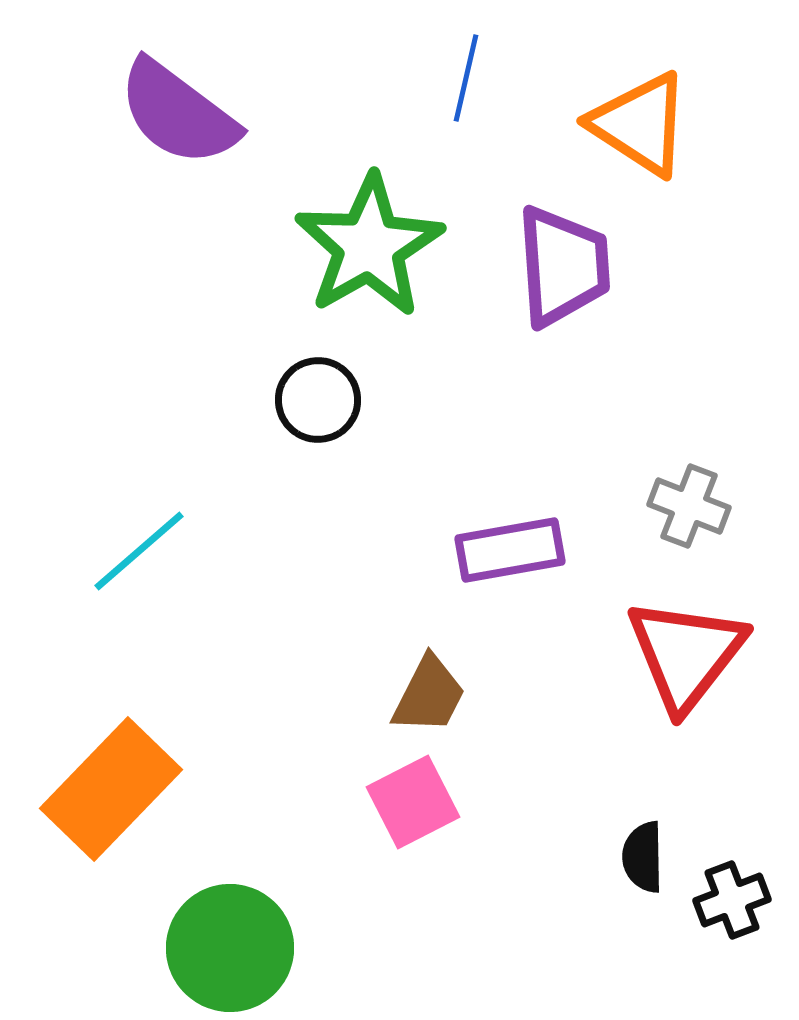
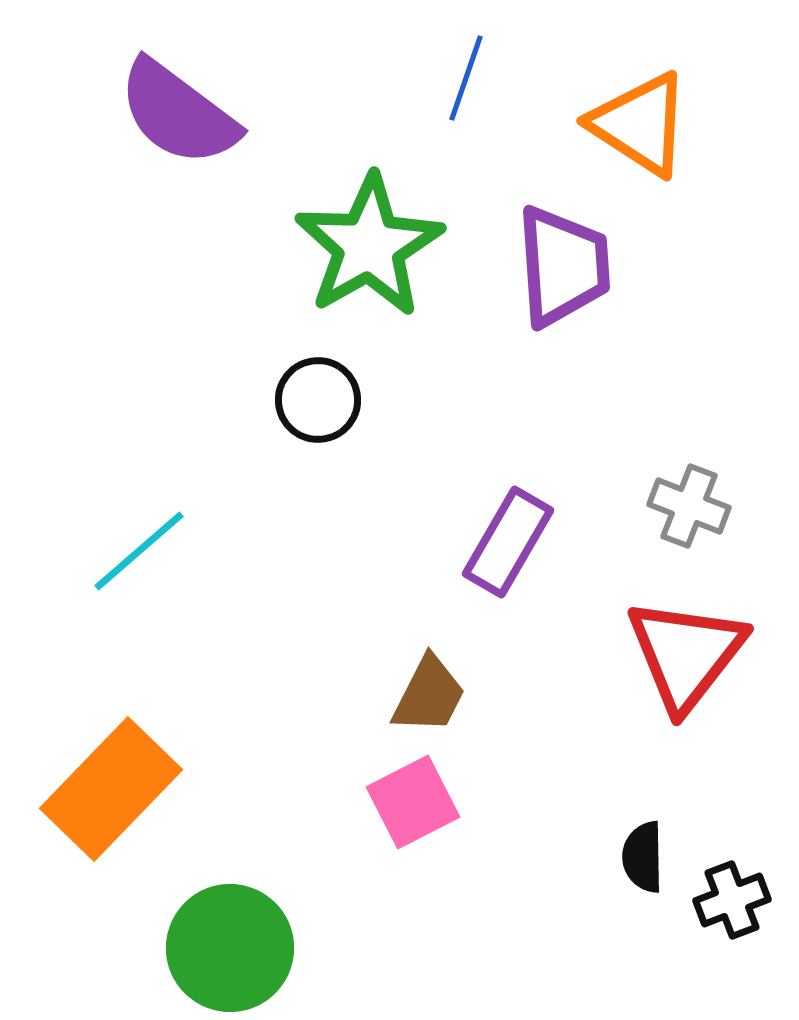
blue line: rotated 6 degrees clockwise
purple rectangle: moved 2 px left, 8 px up; rotated 50 degrees counterclockwise
